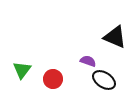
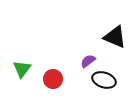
purple semicircle: rotated 56 degrees counterclockwise
green triangle: moved 1 px up
black ellipse: rotated 15 degrees counterclockwise
